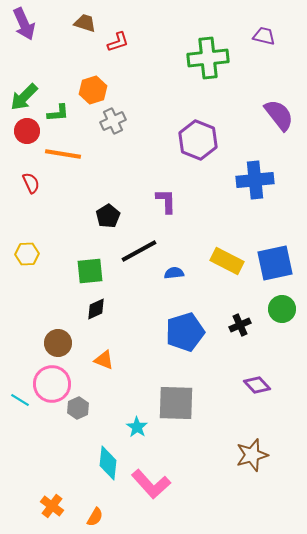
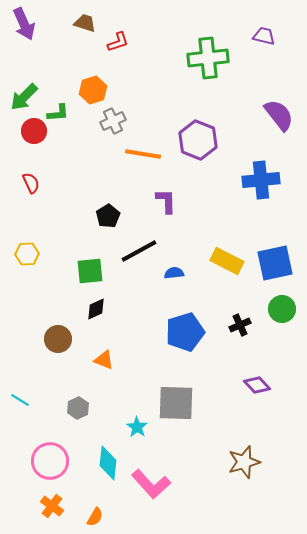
red circle: moved 7 px right
orange line: moved 80 px right
blue cross: moved 6 px right
brown circle: moved 4 px up
pink circle: moved 2 px left, 77 px down
brown star: moved 8 px left, 7 px down
